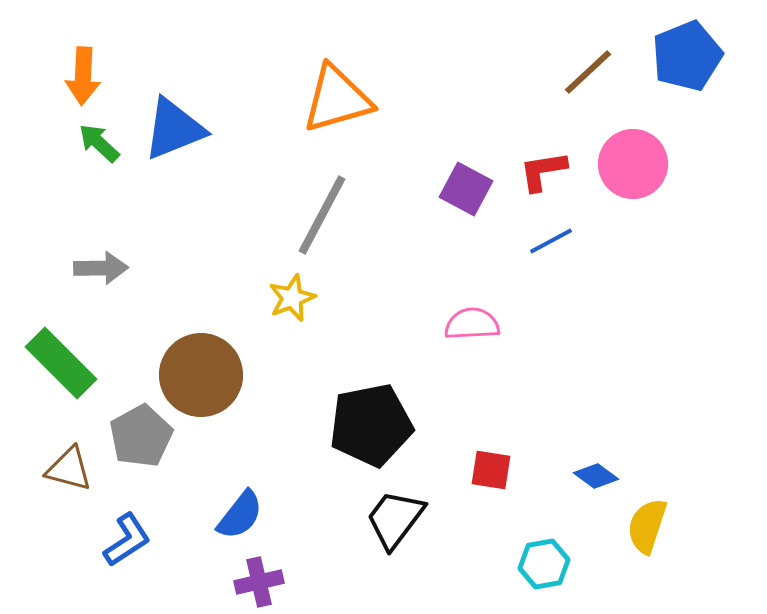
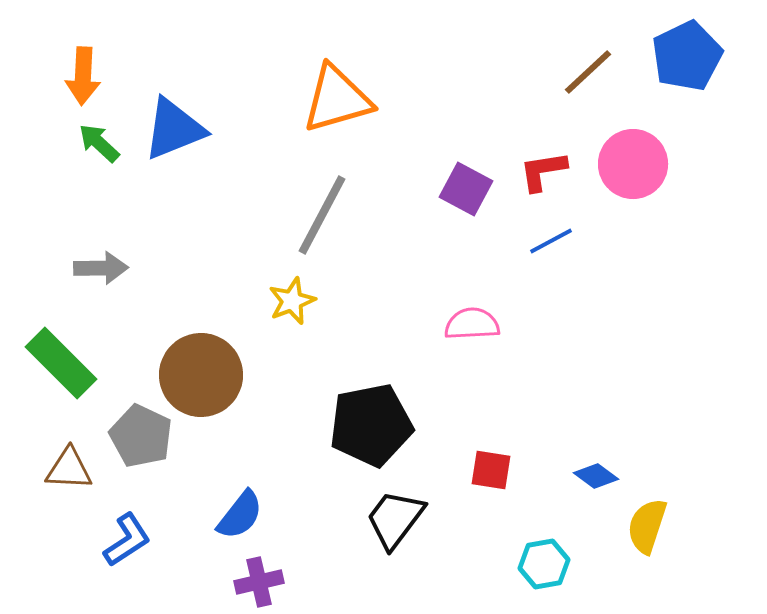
blue pentagon: rotated 4 degrees counterclockwise
yellow star: moved 3 px down
gray pentagon: rotated 18 degrees counterclockwise
brown triangle: rotated 12 degrees counterclockwise
